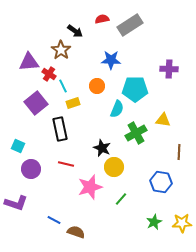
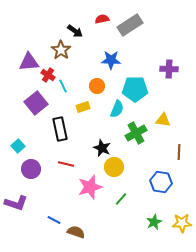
red cross: moved 1 px left, 1 px down
yellow rectangle: moved 10 px right, 4 px down
cyan square: rotated 24 degrees clockwise
